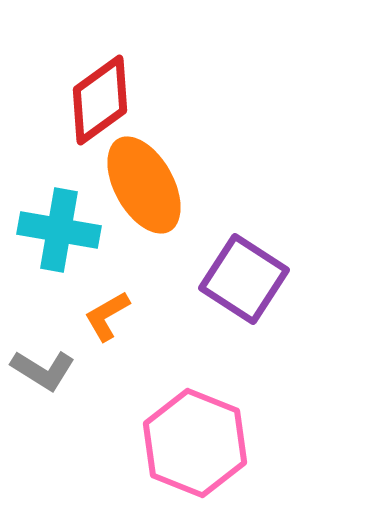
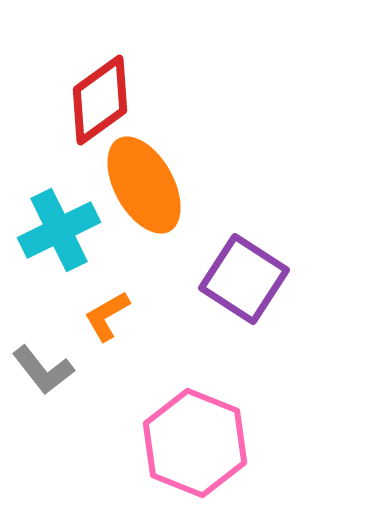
cyan cross: rotated 36 degrees counterclockwise
gray L-shape: rotated 20 degrees clockwise
